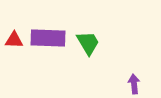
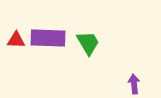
red triangle: moved 2 px right
